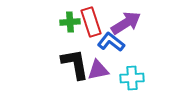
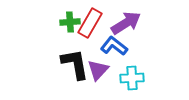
red rectangle: moved 1 px left, 1 px down; rotated 48 degrees clockwise
blue L-shape: moved 3 px right, 4 px down
purple triangle: rotated 35 degrees counterclockwise
